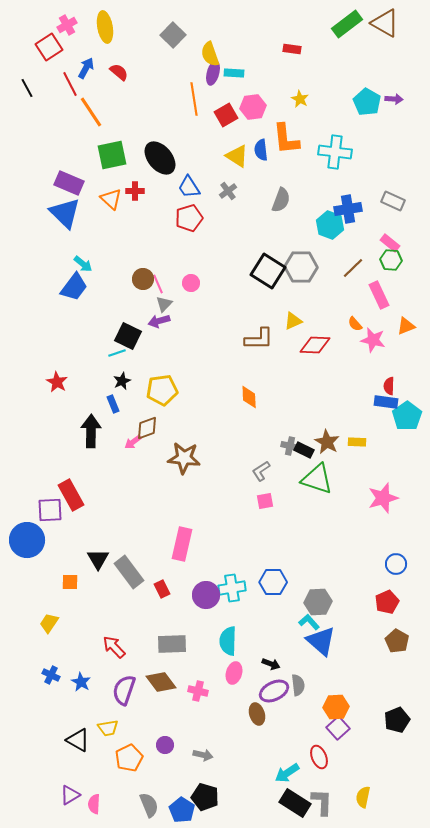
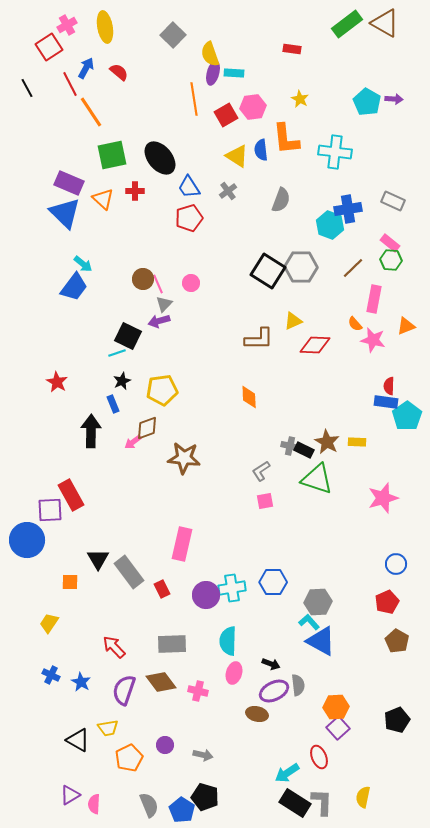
orange triangle at (111, 199): moved 8 px left
pink rectangle at (379, 295): moved 5 px left, 4 px down; rotated 36 degrees clockwise
blue triangle at (321, 641): rotated 12 degrees counterclockwise
brown ellipse at (257, 714): rotated 60 degrees counterclockwise
